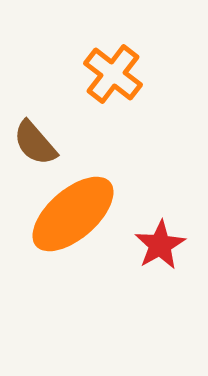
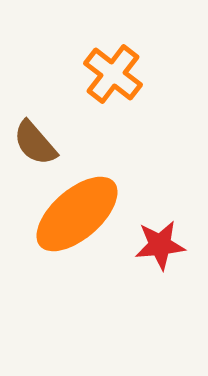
orange ellipse: moved 4 px right
red star: rotated 24 degrees clockwise
